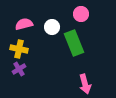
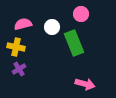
pink semicircle: moved 1 px left
yellow cross: moved 3 px left, 2 px up
pink arrow: rotated 60 degrees counterclockwise
